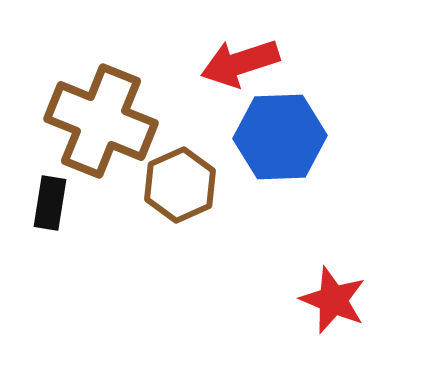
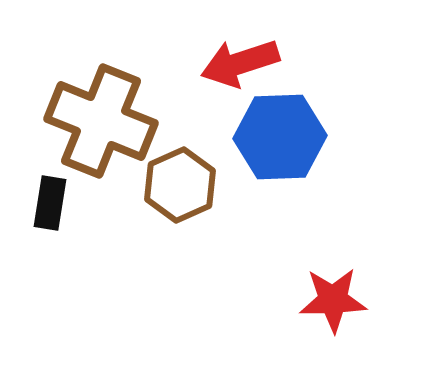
red star: rotated 24 degrees counterclockwise
